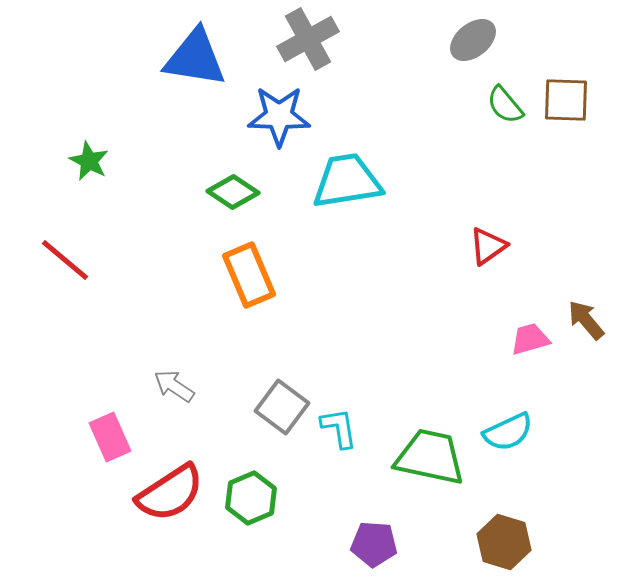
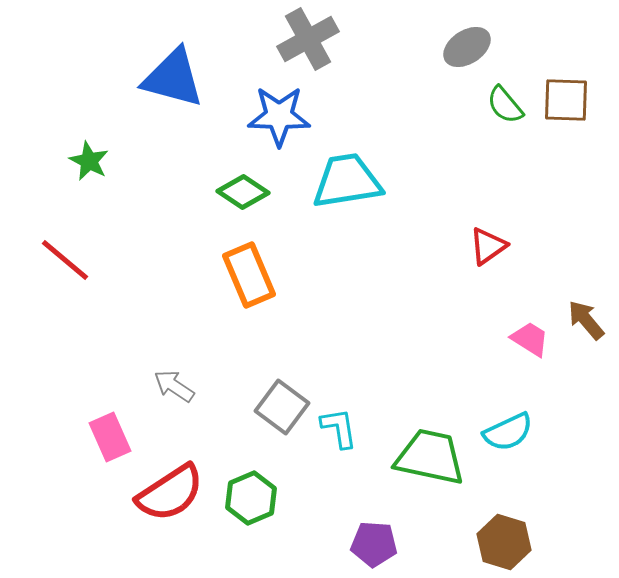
gray ellipse: moved 6 px left, 7 px down; rotated 6 degrees clockwise
blue triangle: moved 22 px left, 20 px down; rotated 6 degrees clockwise
green diamond: moved 10 px right
pink trapezoid: rotated 48 degrees clockwise
